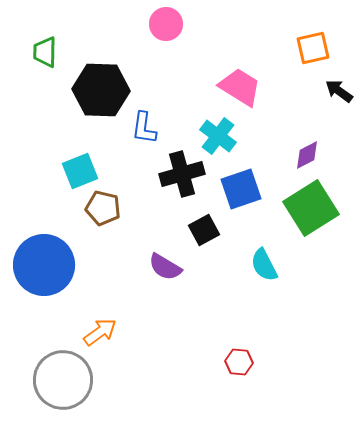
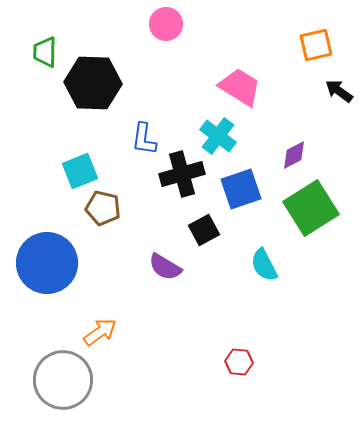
orange square: moved 3 px right, 3 px up
black hexagon: moved 8 px left, 7 px up
blue L-shape: moved 11 px down
purple diamond: moved 13 px left
blue circle: moved 3 px right, 2 px up
